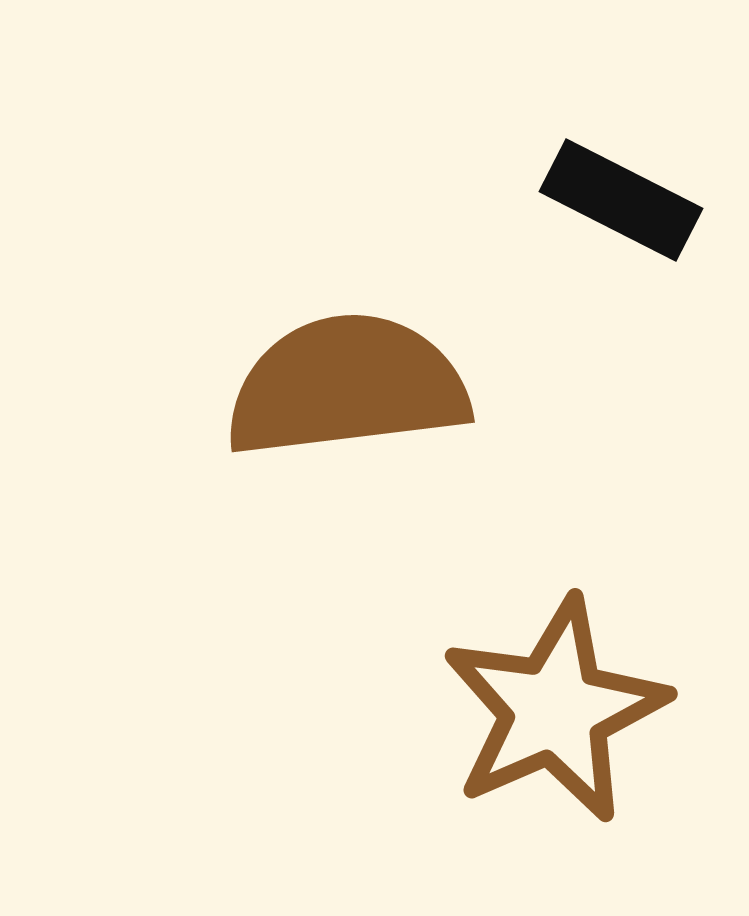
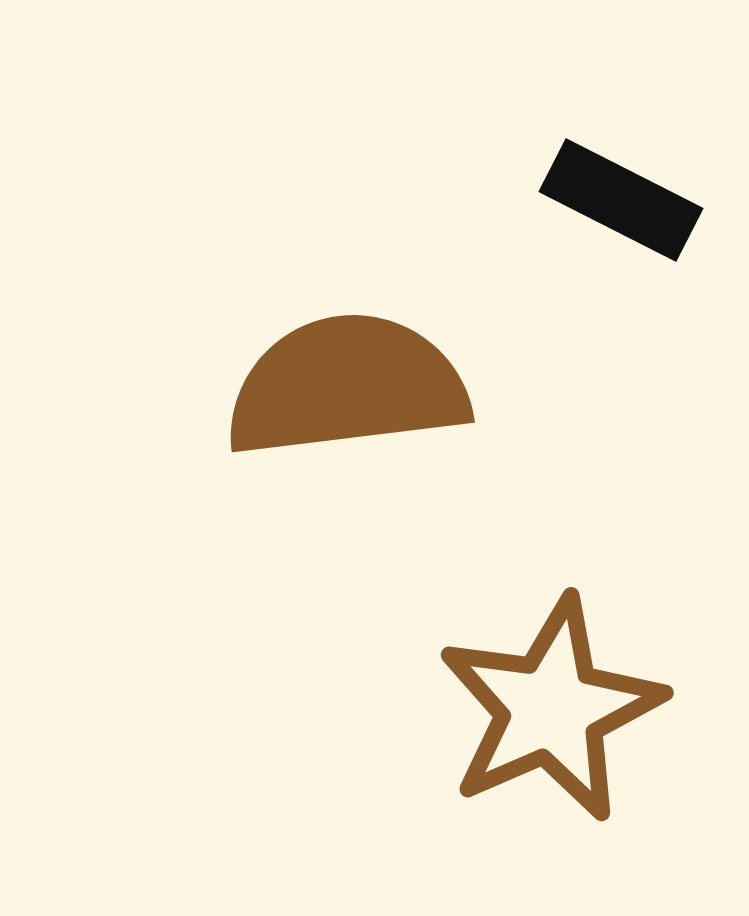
brown star: moved 4 px left, 1 px up
